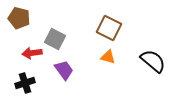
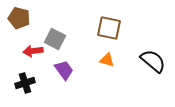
brown square: rotated 15 degrees counterclockwise
red arrow: moved 1 px right, 2 px up
orange triangle: moved 1 px left, 3 px down
